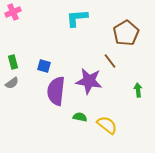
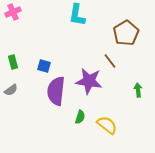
cyan L-shape: moved 3 px up; rotated 75 degrees counterclockwise
gray semicircle: moved 1 px left, 7 px down
green semicircle: rotated 96 degrees clockwise
